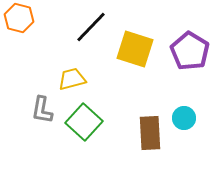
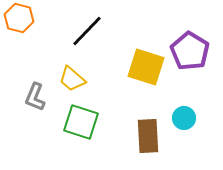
black line: moved 4 px left, 4 px down
yellow square: moved 11 px right, 18 px down
yellow trapezoid: rotated 124 degrees counterclockwise
gray L-shape: moved 7 px left, 13 px up; rotated 12 degrees clockwise
green square: moved 3 px left; rotated 24 degrees counterclockwise
brown rectangle: moved 2 px left, 3 px down
